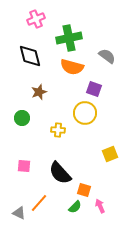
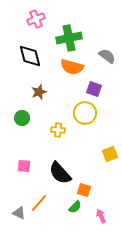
pink arrow: moved 1 px right, 10 px down
